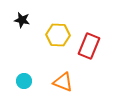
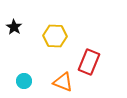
black star: moved 8 px left, 7 px down; rotated 21 degrees clockwise
yellow hexagon: moved 3 px left, 1 px down
red rectangle: moved 16 px down
